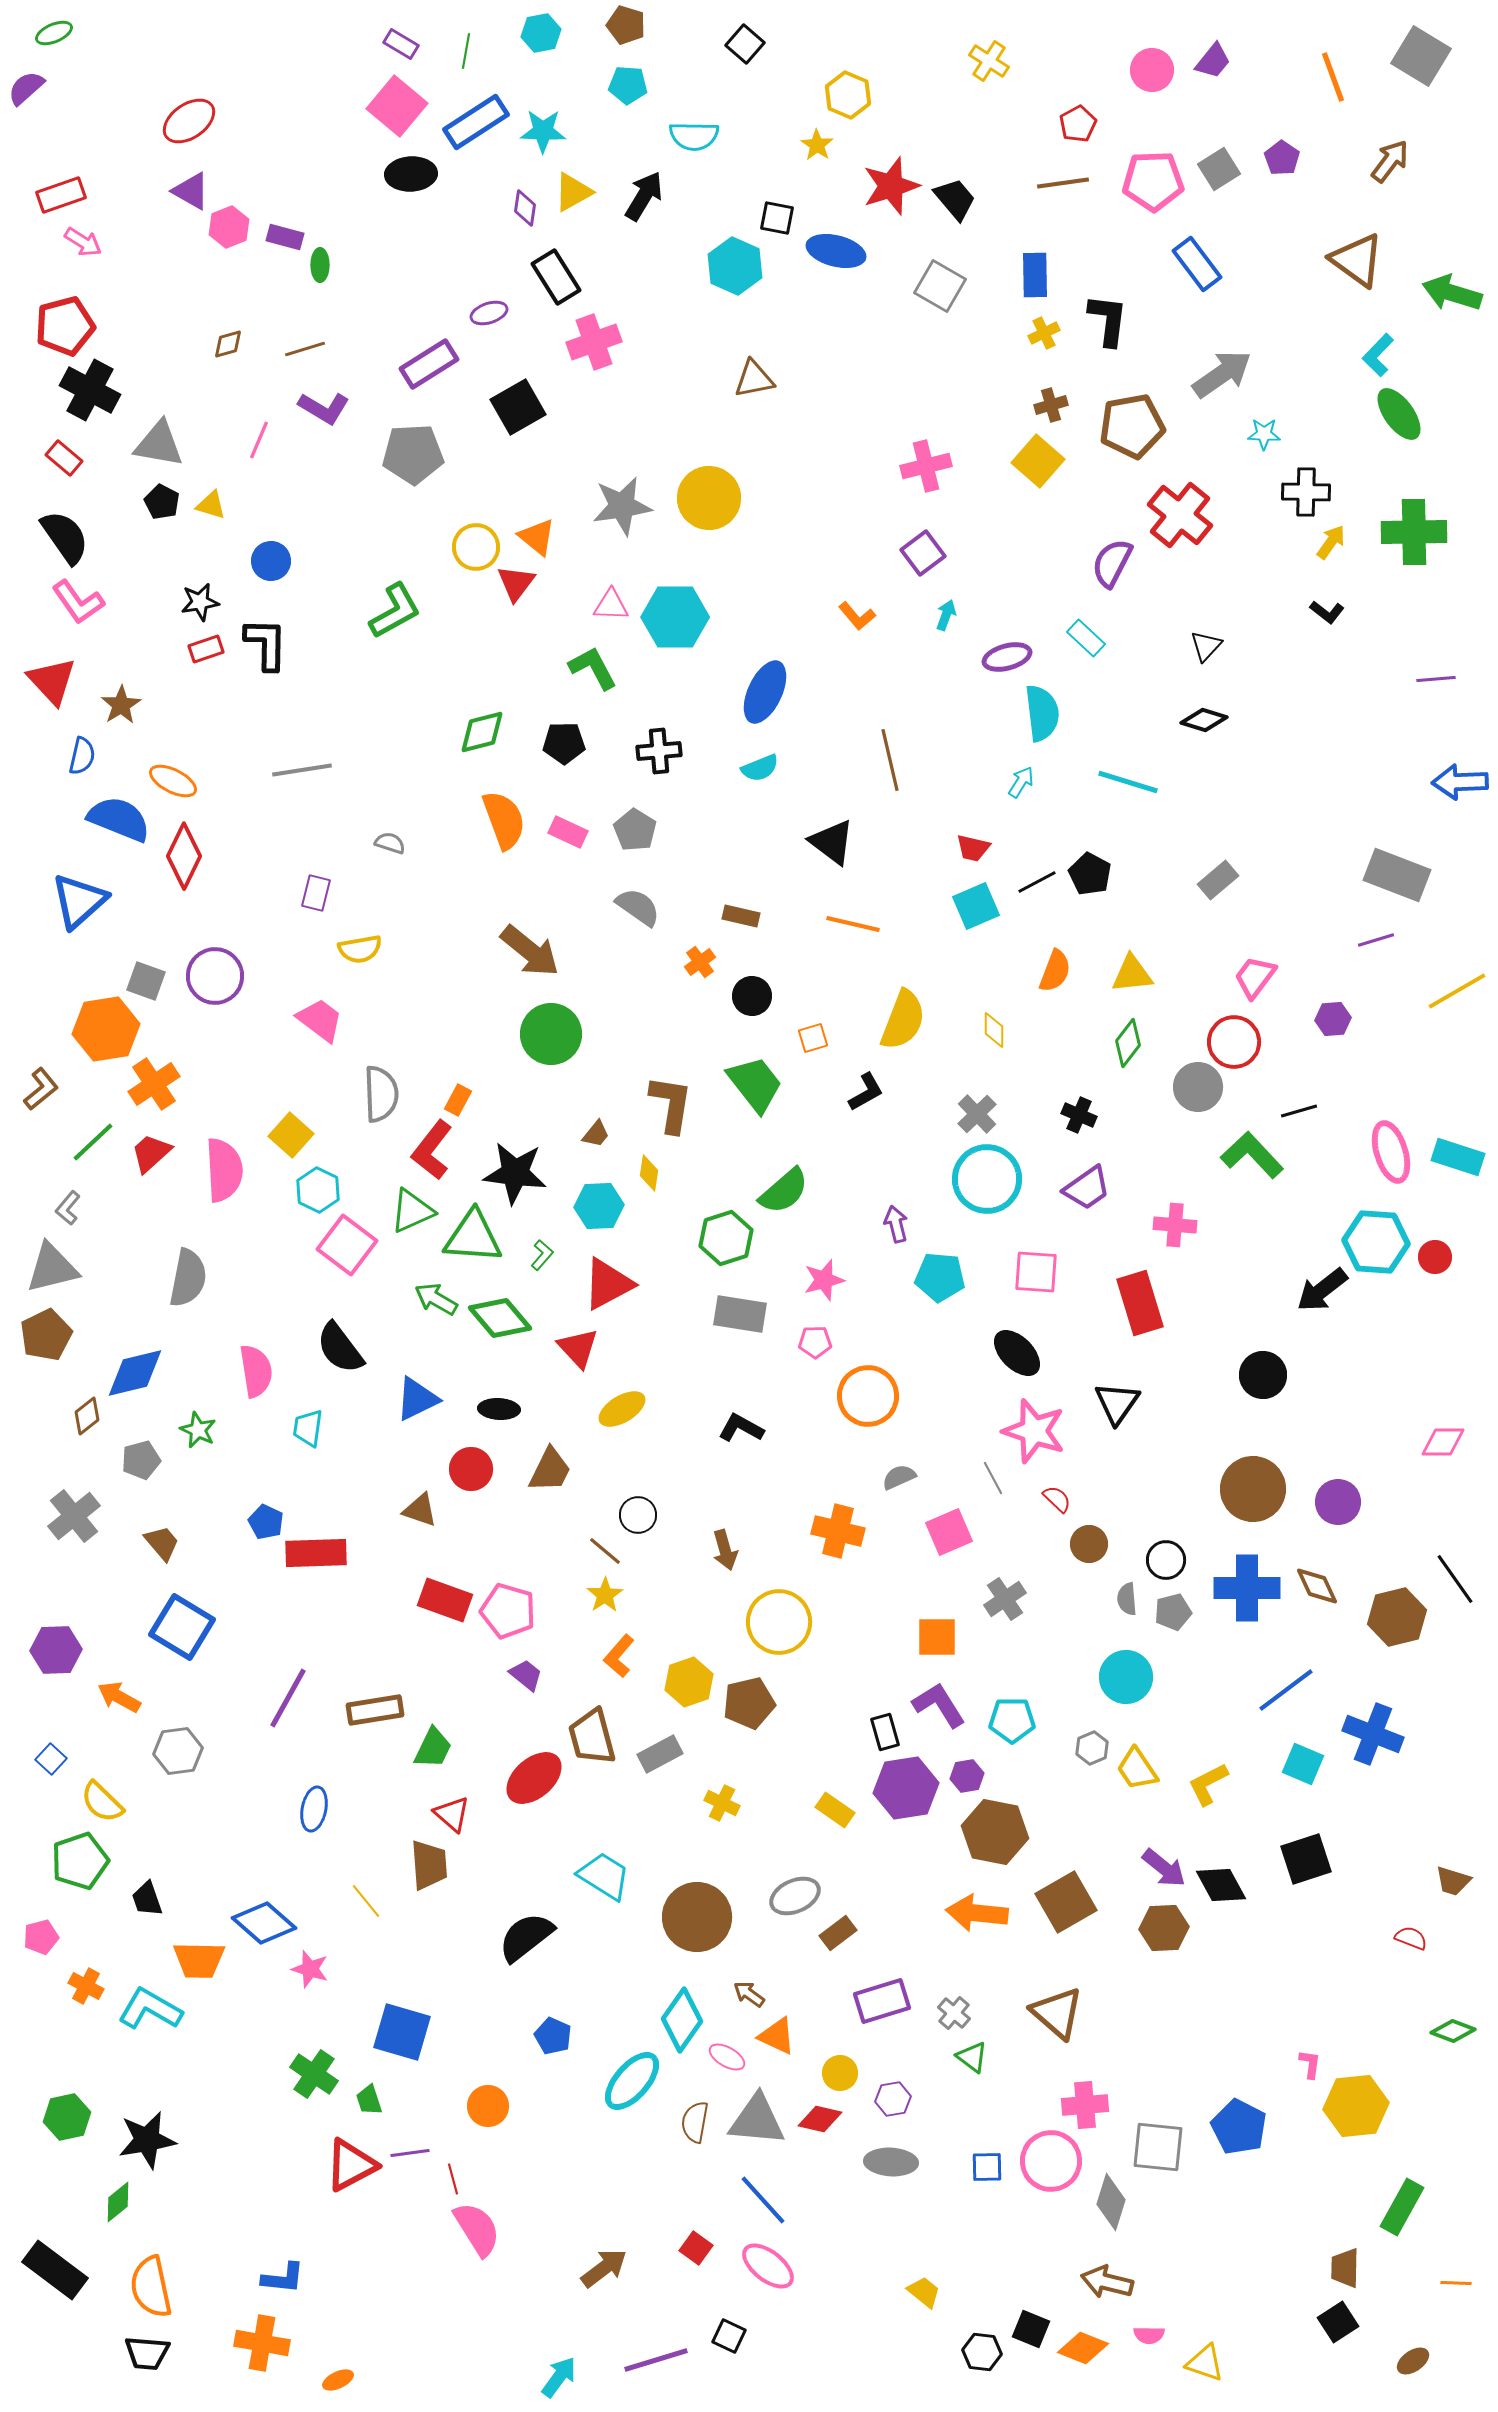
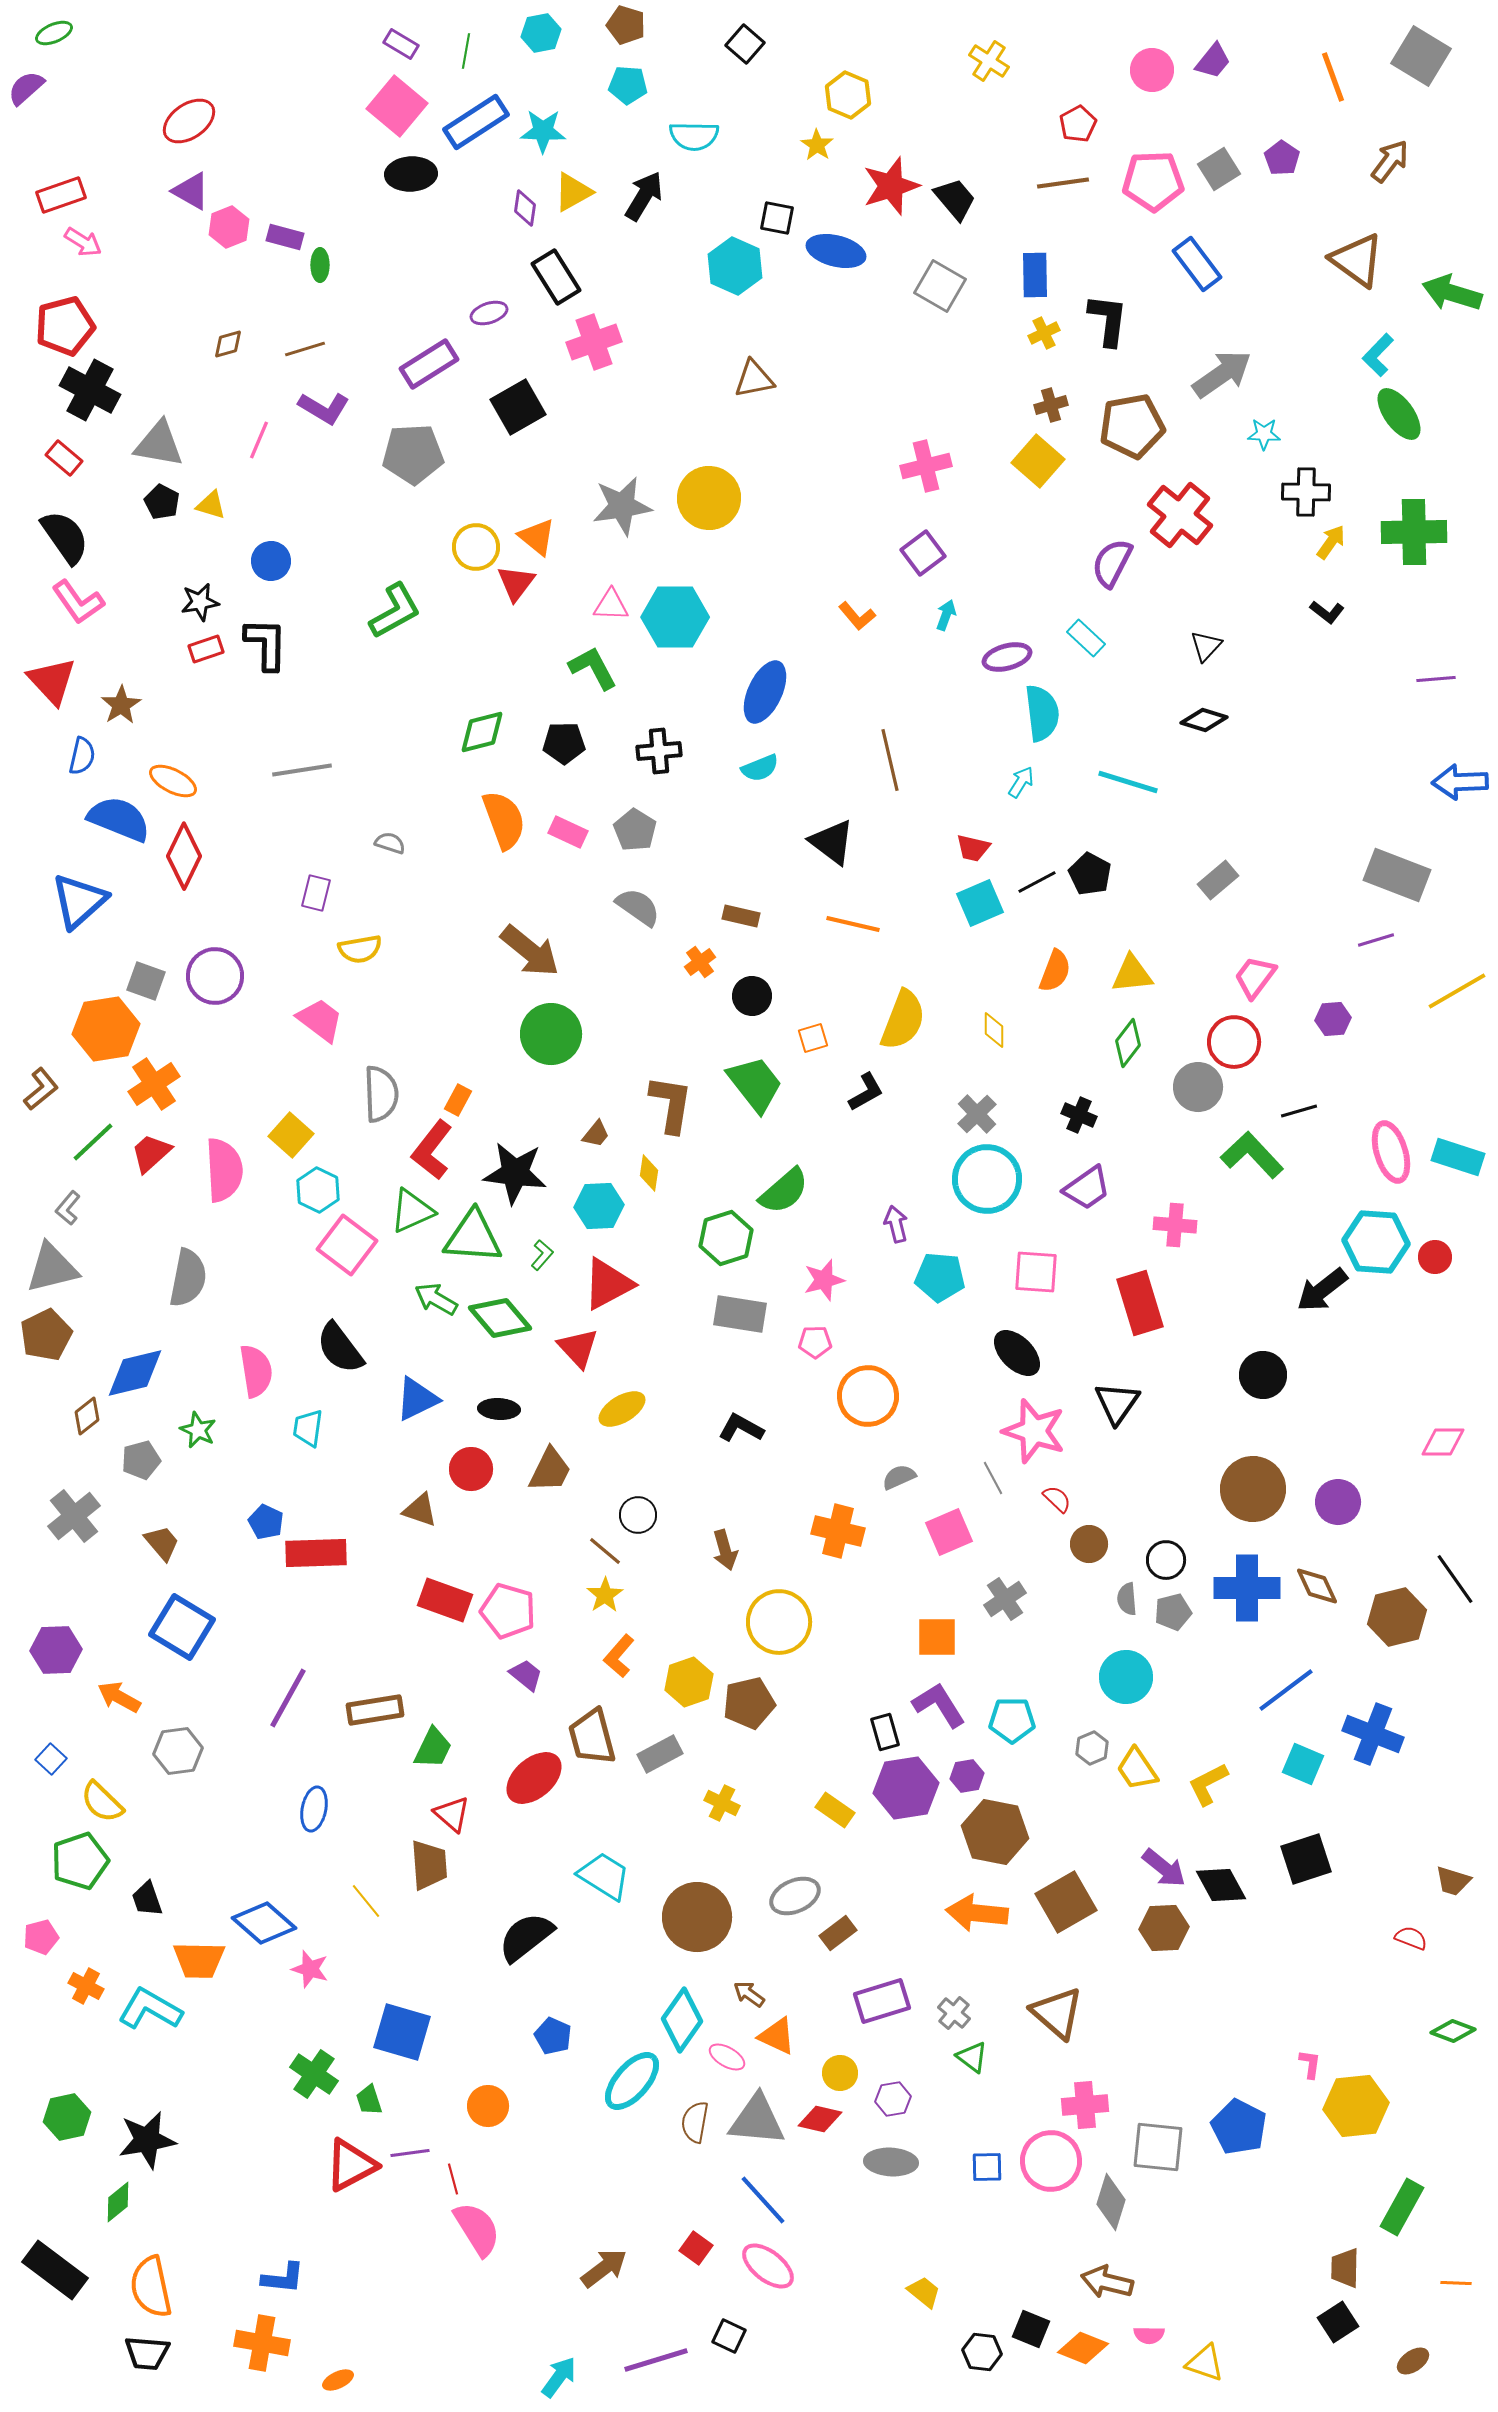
cyan square at (976, 906): moved 4 px right, 3 px up
